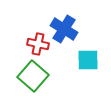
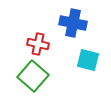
blue cross: moved 9 px right, 6 px up; rotated 20 degrees counterclockwise
cyan square: rotated 15 degrees clockwise
